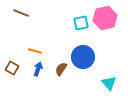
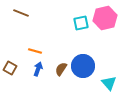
blue circle: moved 9 px down
brown square: moved 2 px left
